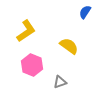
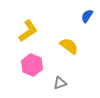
blue semicircle: moved 2 px right, 4 px down
yellow L-shape: moved 2 px right
gray triangle: moved 1 px down
